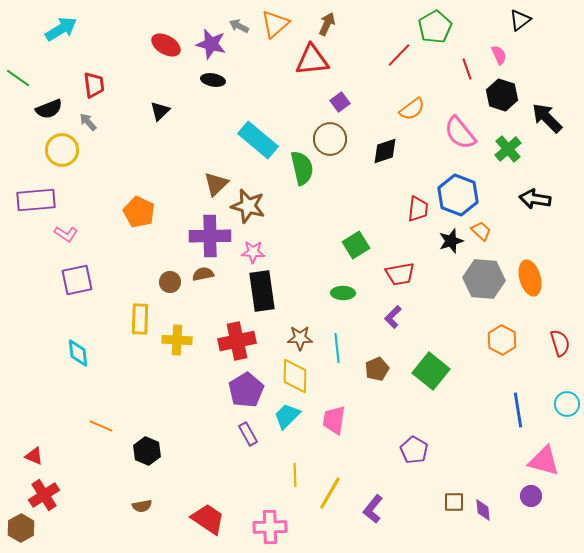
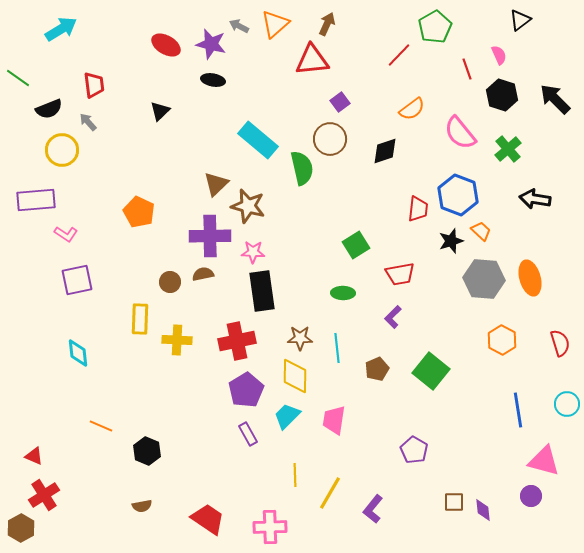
black arrow at (547, 118): moved 8 px right, 19 px up
